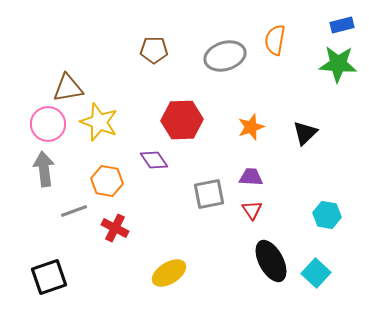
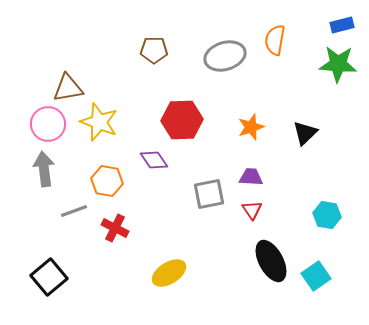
cyan square: moved 3 px down; rotated 12 degrees clockwise
black square: rotated 21 degrees counterclockwise
